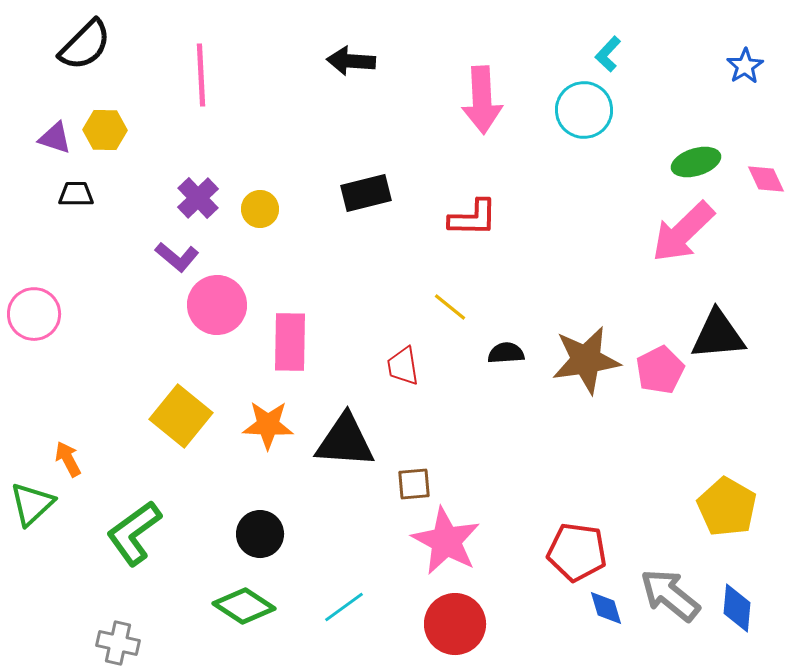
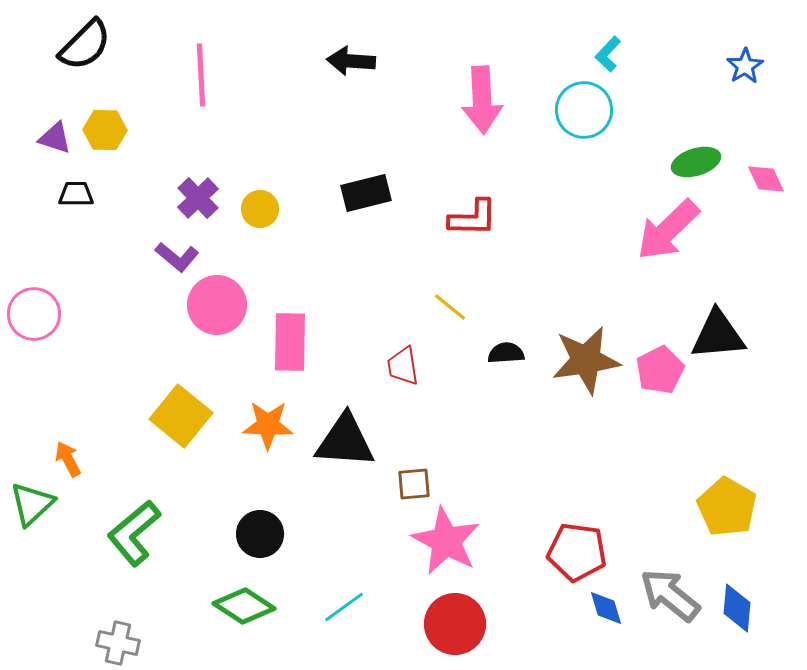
pink arrow at (683, 232): moved 15 px left, 2 px up
green L-shape at (134, 533): rotated 4 degrees counterclockwise
